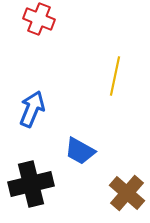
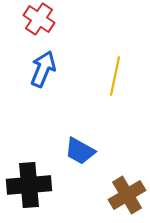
red cross: rotated 12 degrees clockwise
blue arrow: moved 11 px right, 40 px up
black cross: moved 2 px left, 1 px down; rotated 9 degrees clockwise
brown cross: moved 2 px down; rotated 18 degrees clockwise
